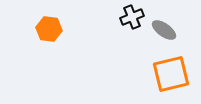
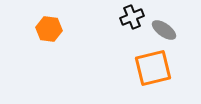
orange square: moved 18 px left, 6 px up
